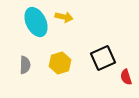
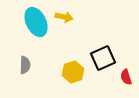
yellow hexagon: moved 13 px right, 9 px down
